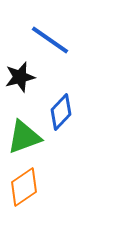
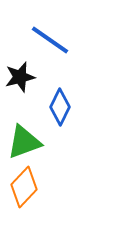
blue diamond: moved 1 px left, 5 px up; rotated 18 degrees counterclockwise
green triangle: moved 5 px down
orange diamond: rotated 12 degrees counterclockwise
